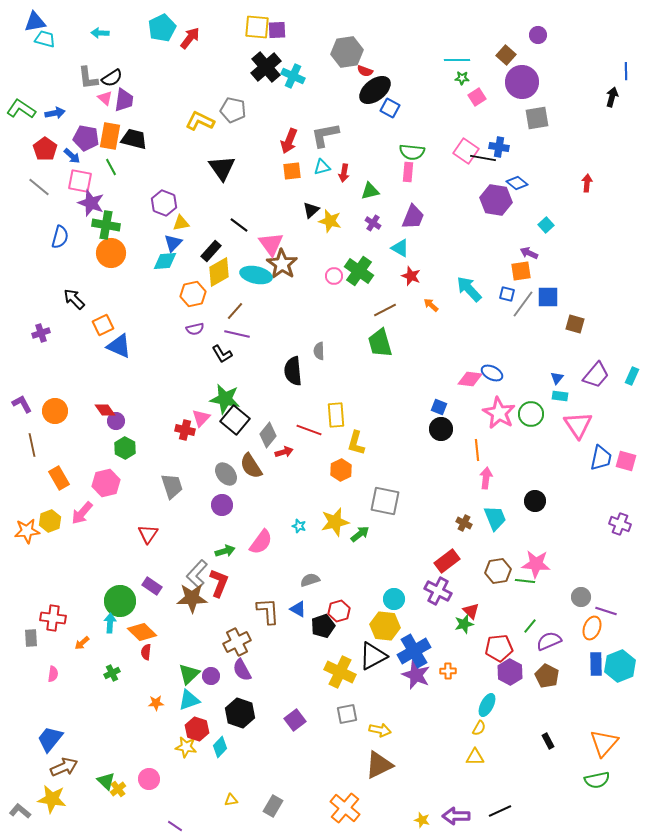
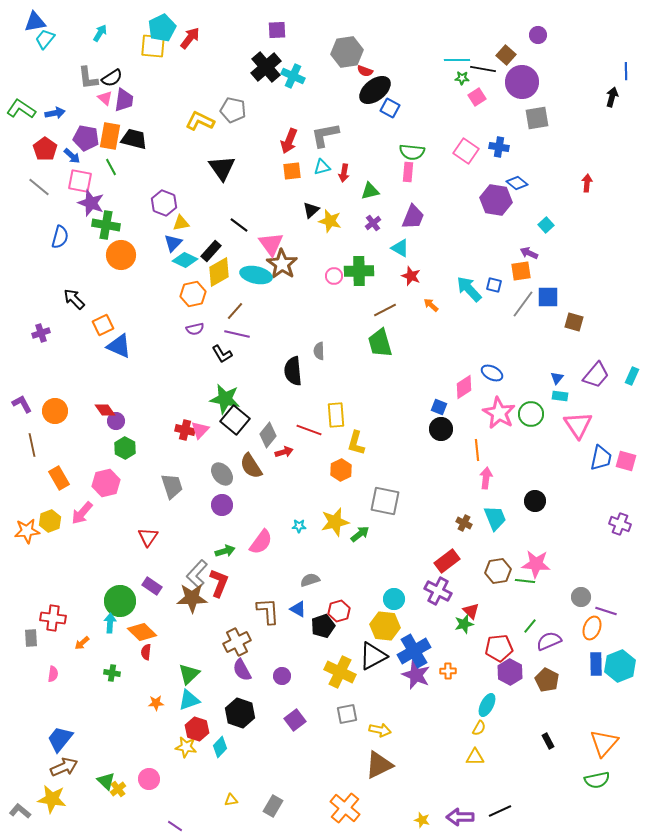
yellow square at (257, 27): moved 104 px left, 19 px down
cyan arrow at (100, 33): rotated 120 degrees clockwise
cyan trapezoid at (45, 39): rotated 65 degrees counterclockwise
black line at (483, 158): moved 89 px up
purple cross at (373, 223): rotated 21 degrees clockwise
orange circle at (111, 253): moved 10 px right, 2 px down
cyan diamond at (165, 261): moved 20 px right, 1 px up; rotated 30 degrees clockwise
green cross at (359, 271): rotated 36 degrees counterclockwise
blue square at (507, 294): moved 13 px left, 9 px up
brown square at (575, 324): moved 1 px left, 2 px up
pink diamond at (470, 379): moved 6 px left, 8 px down; rotated 40 degrees counterclockwise
pink triangle at (201, 418): moved 1 px left, 12 px down
gray ellipse at (226, 474): moved 4 px left
cyan star at (299, 526): rotated 16 degrees counterclockwise
red triangle at (148, 534): moved 3 px down
green cross at (112, 673): rotated 35 degrees clockwise
purple circle at (211, 676): moved 71 px right
brown pentagon at (547, 676): moved 4 px down
blue trapezoid at (50, 739): moved 10 px right
purple arrow at (456, 816): moved 4 px right, 1 px down
